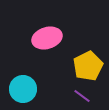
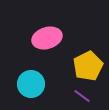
cyan circle: moved 8 px right, 5 px up
